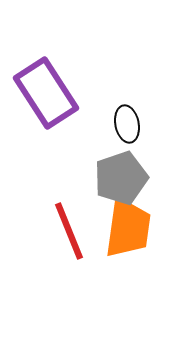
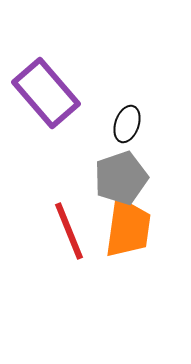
purple rectangle: rotated 8 degrees counterclockwise
black ellipse: rotated 30 degrees clockwise
